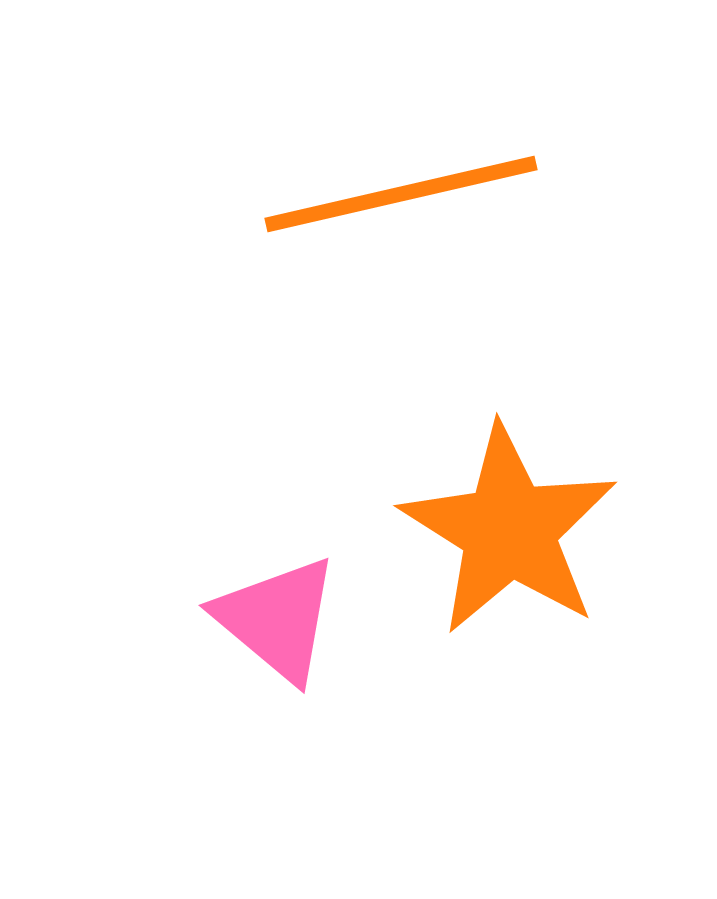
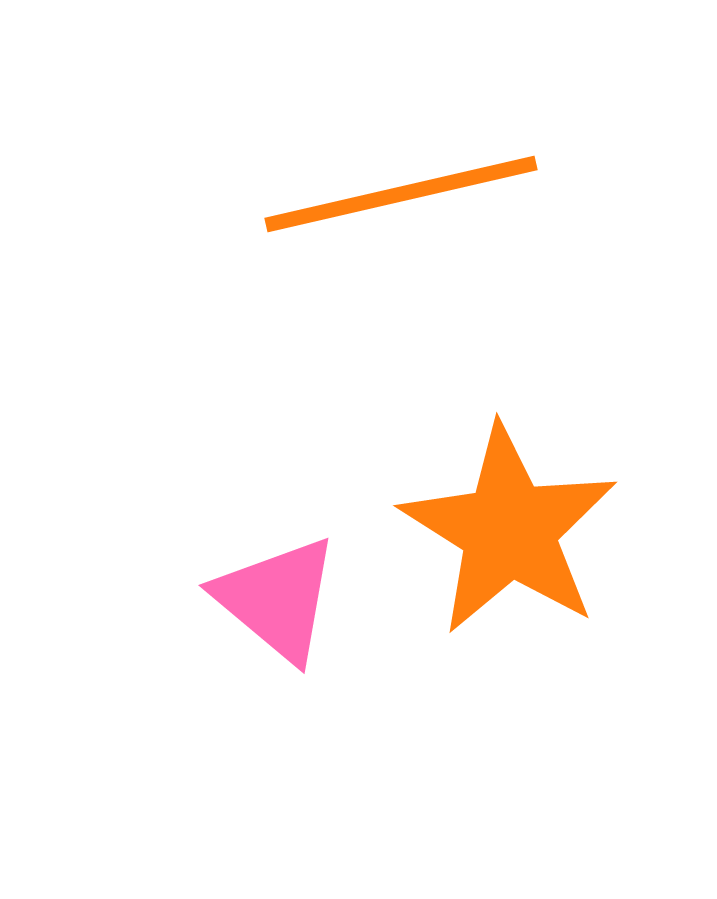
pink triangle: moved 20 px up
